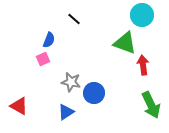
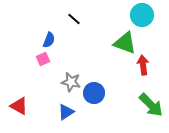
green arrow: rotated 20 degrees counterclockwise
